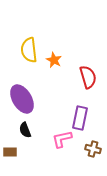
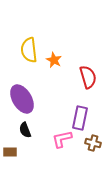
brown cross: moved 6 px up
